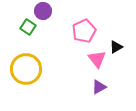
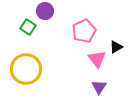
purple circle: moved 2 px right
purple triangle: rotated 28 degrees counterclockwise
